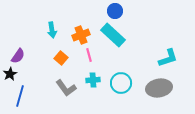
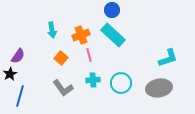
blue circle: moved 3 px left, 1 px up
gray L-shape: moved 3 px left
